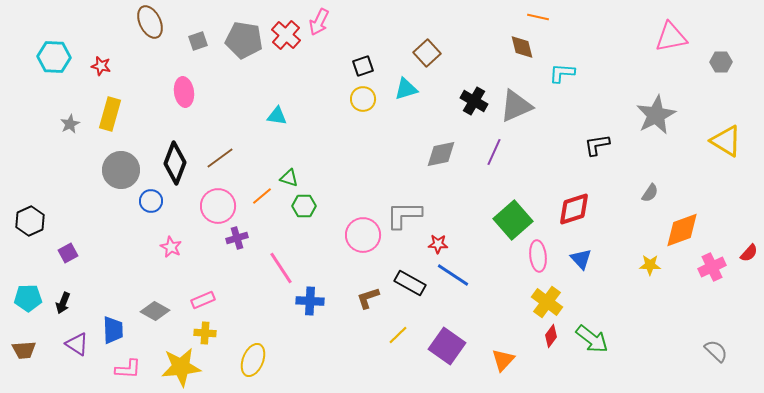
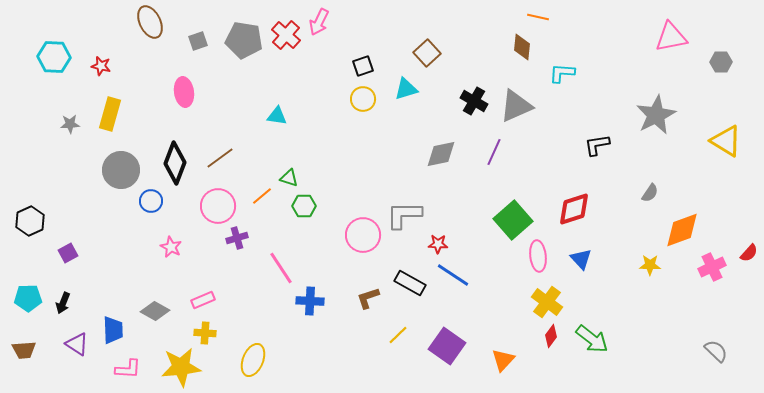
brown diamond at (522, 47): rotated 20 degrees clockwise
gray star at (70, 124): rotated 24 degrees clockwise
